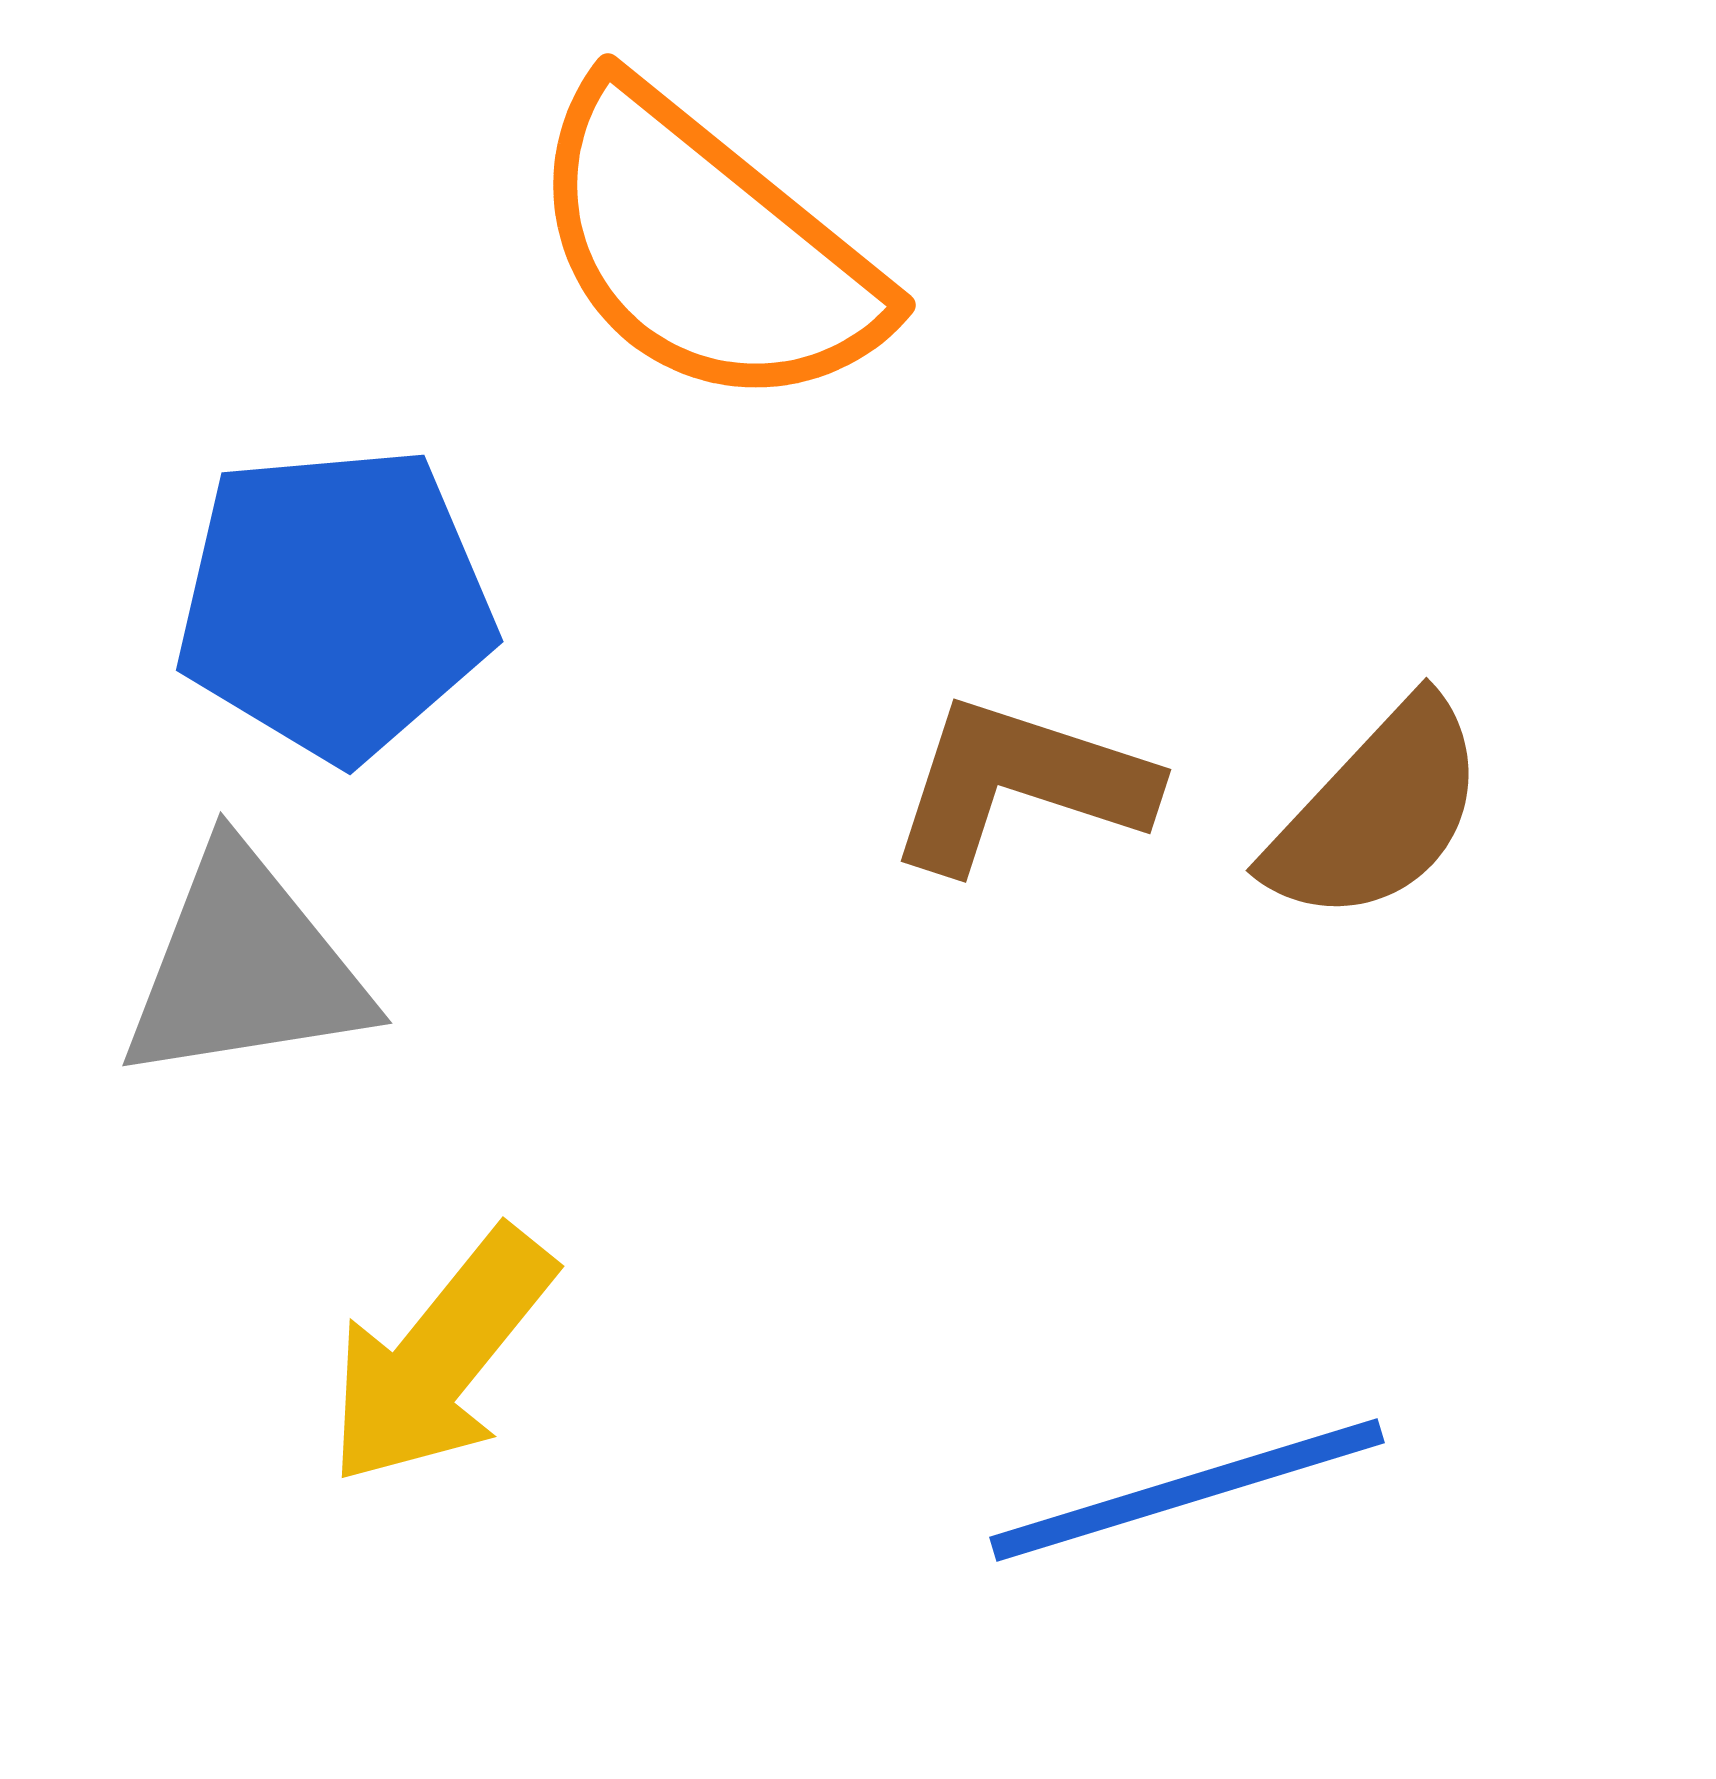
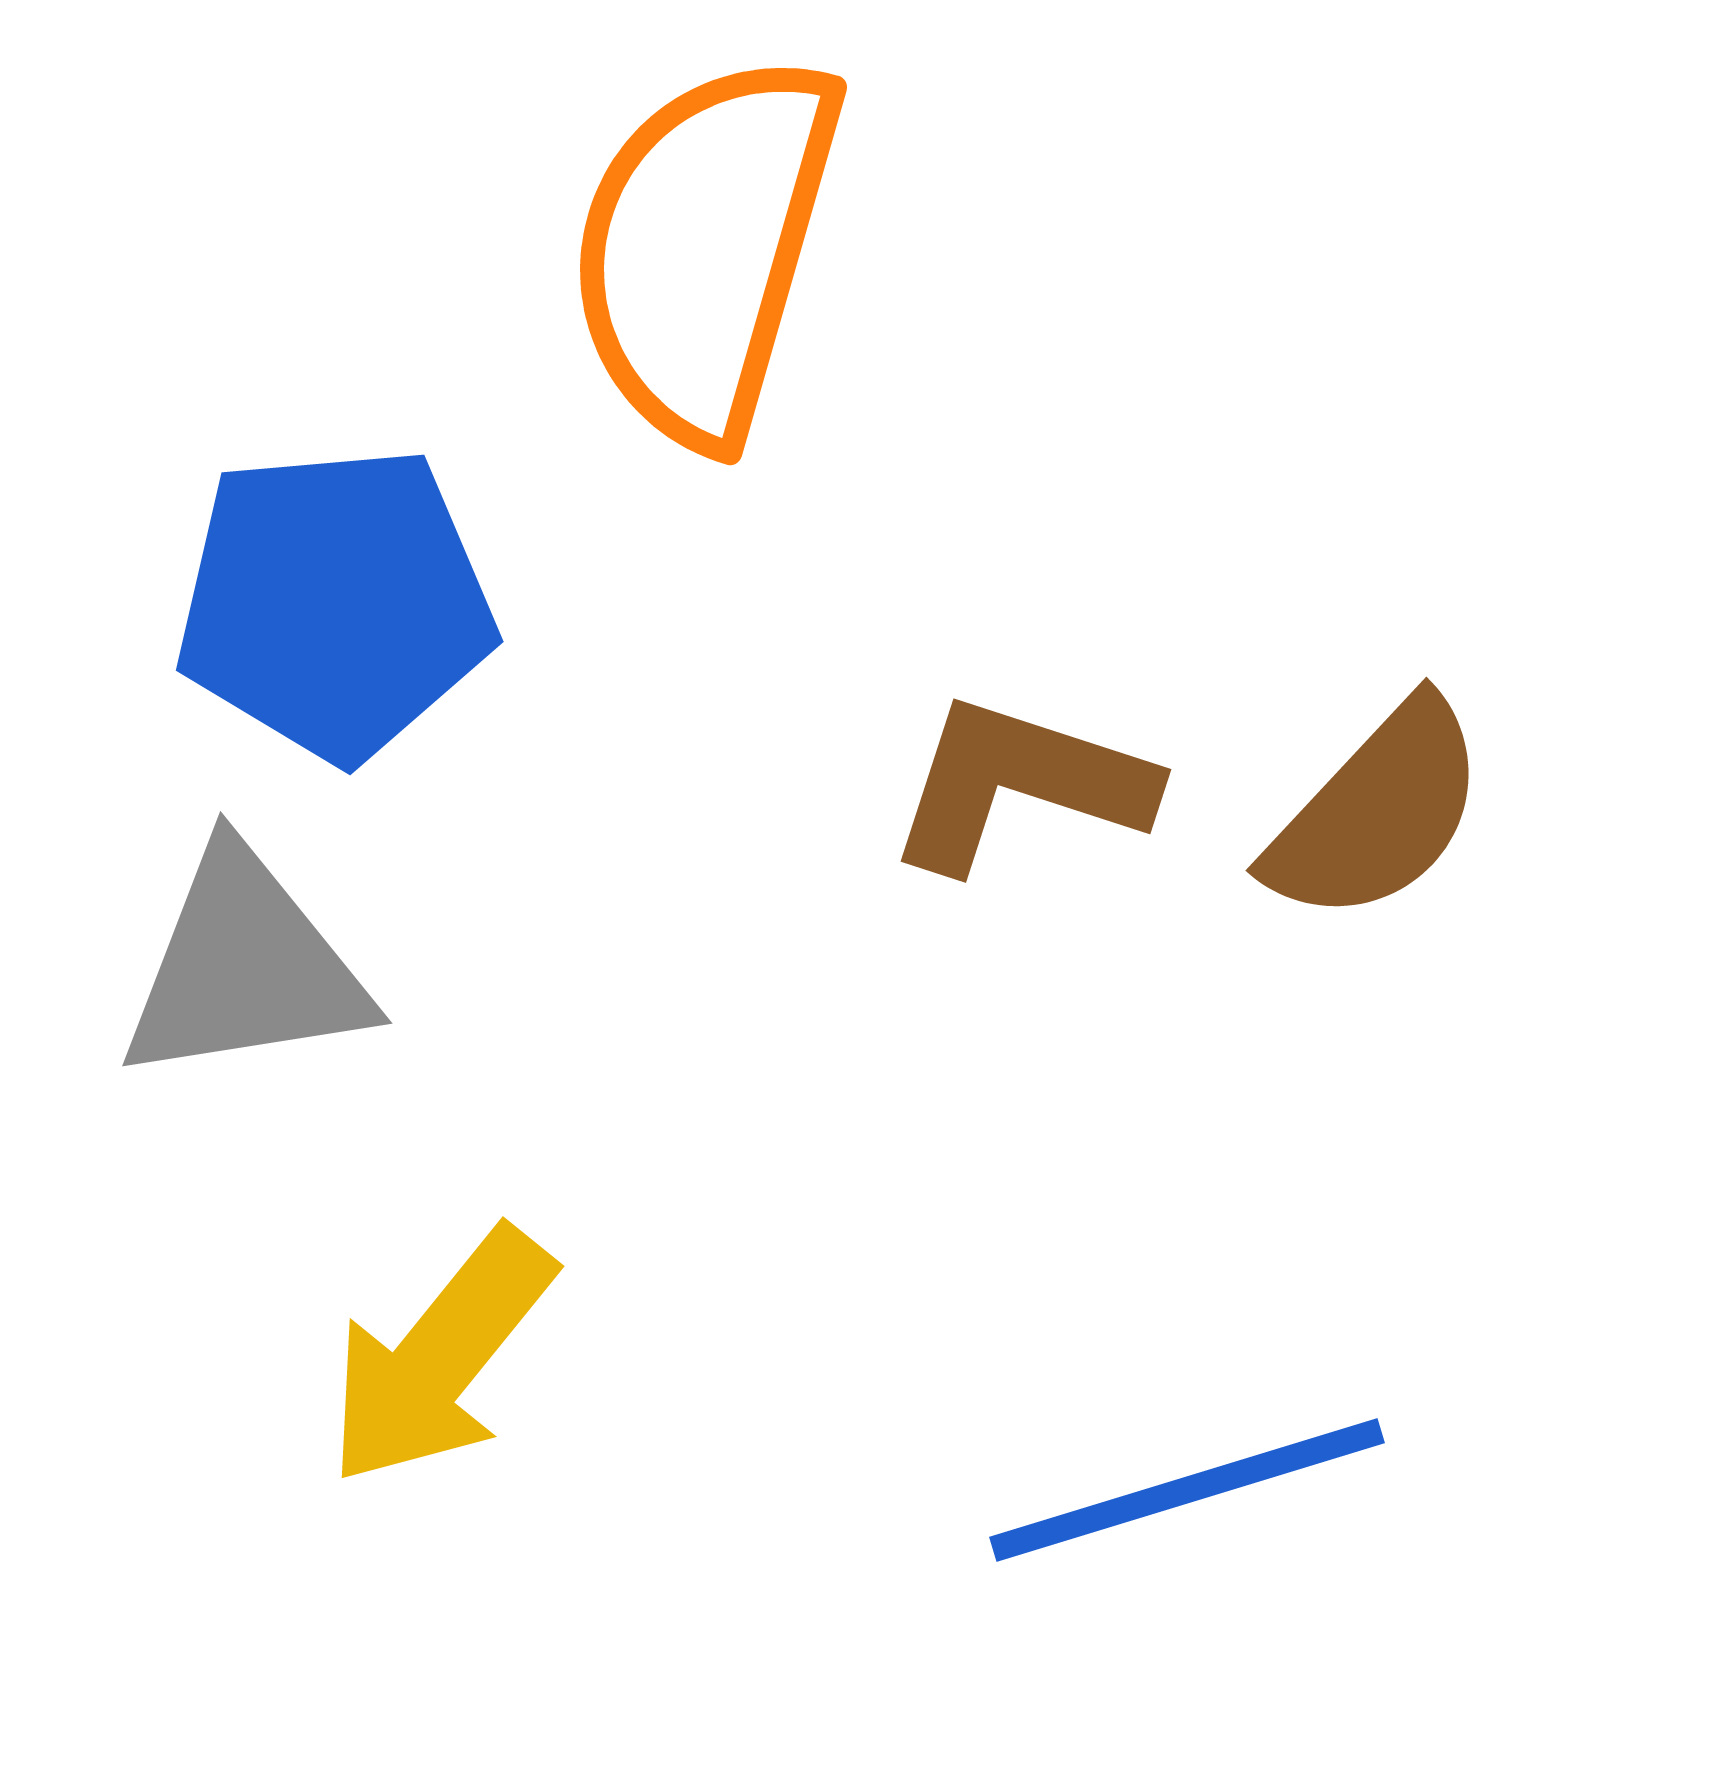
orange semicircle: rotated 67 degrees clockwise
